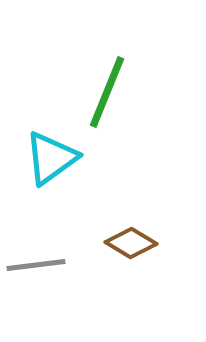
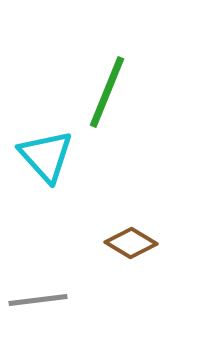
cyan triangle: moved 5 px left, 2 px up; rotated 36 degrees counterclockwise
gray line: moved 2 px right, 35 px down
